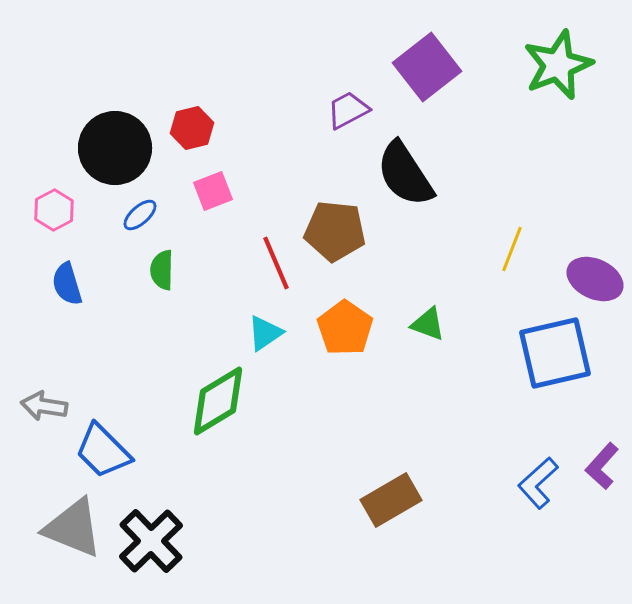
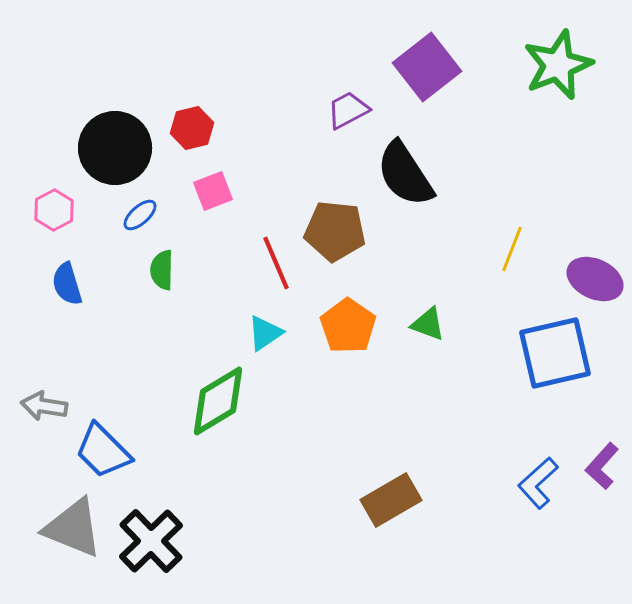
orange pentagon: moved 3 px right, 2 px up
